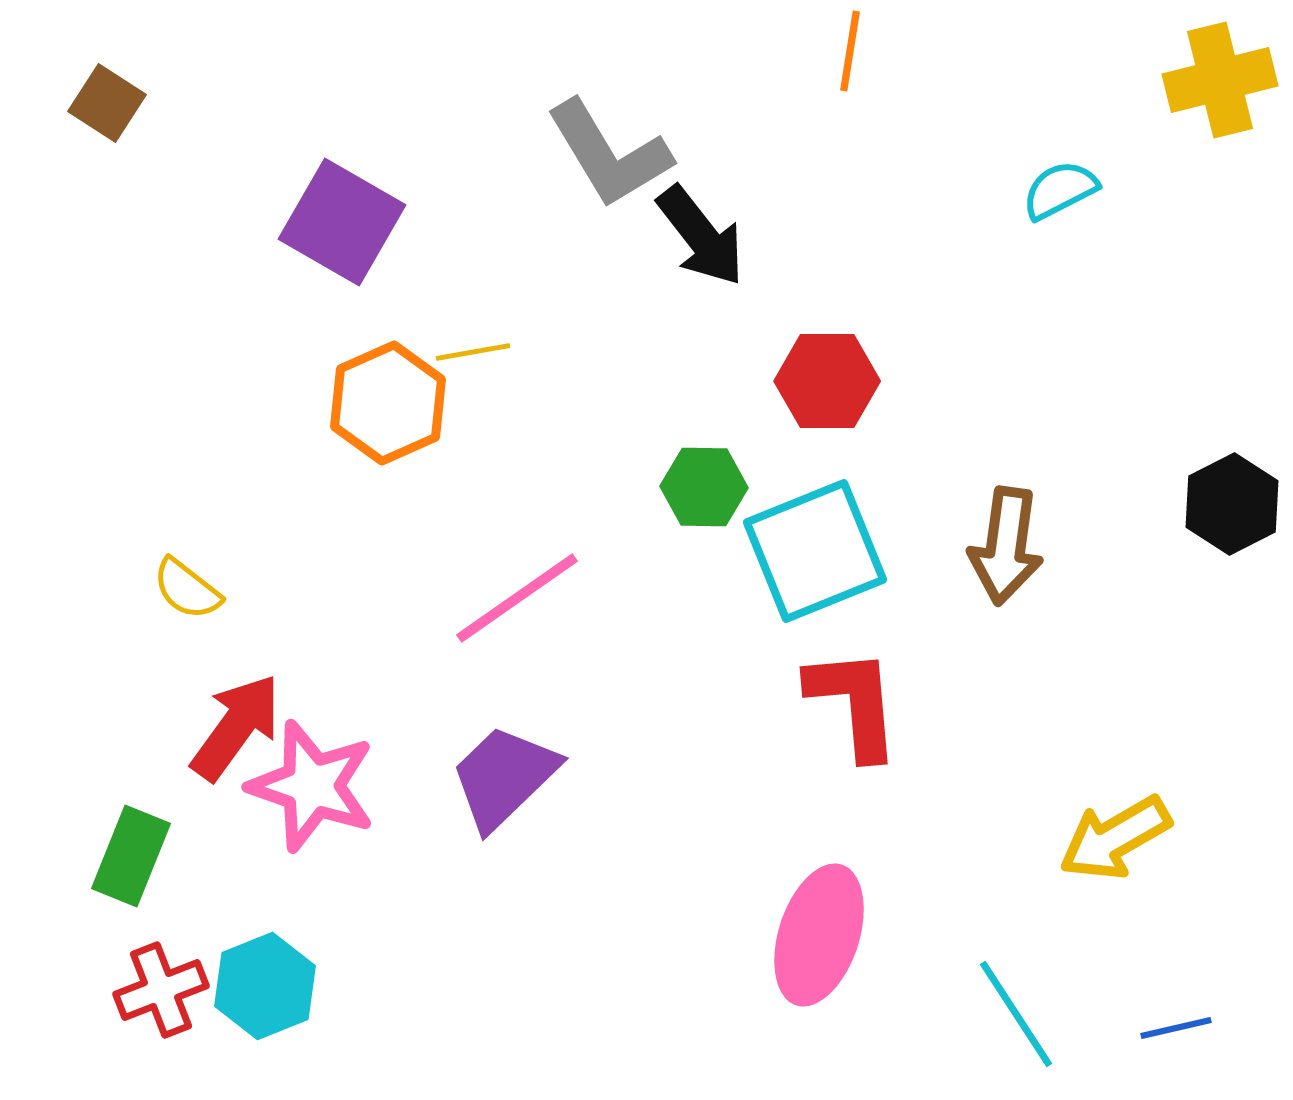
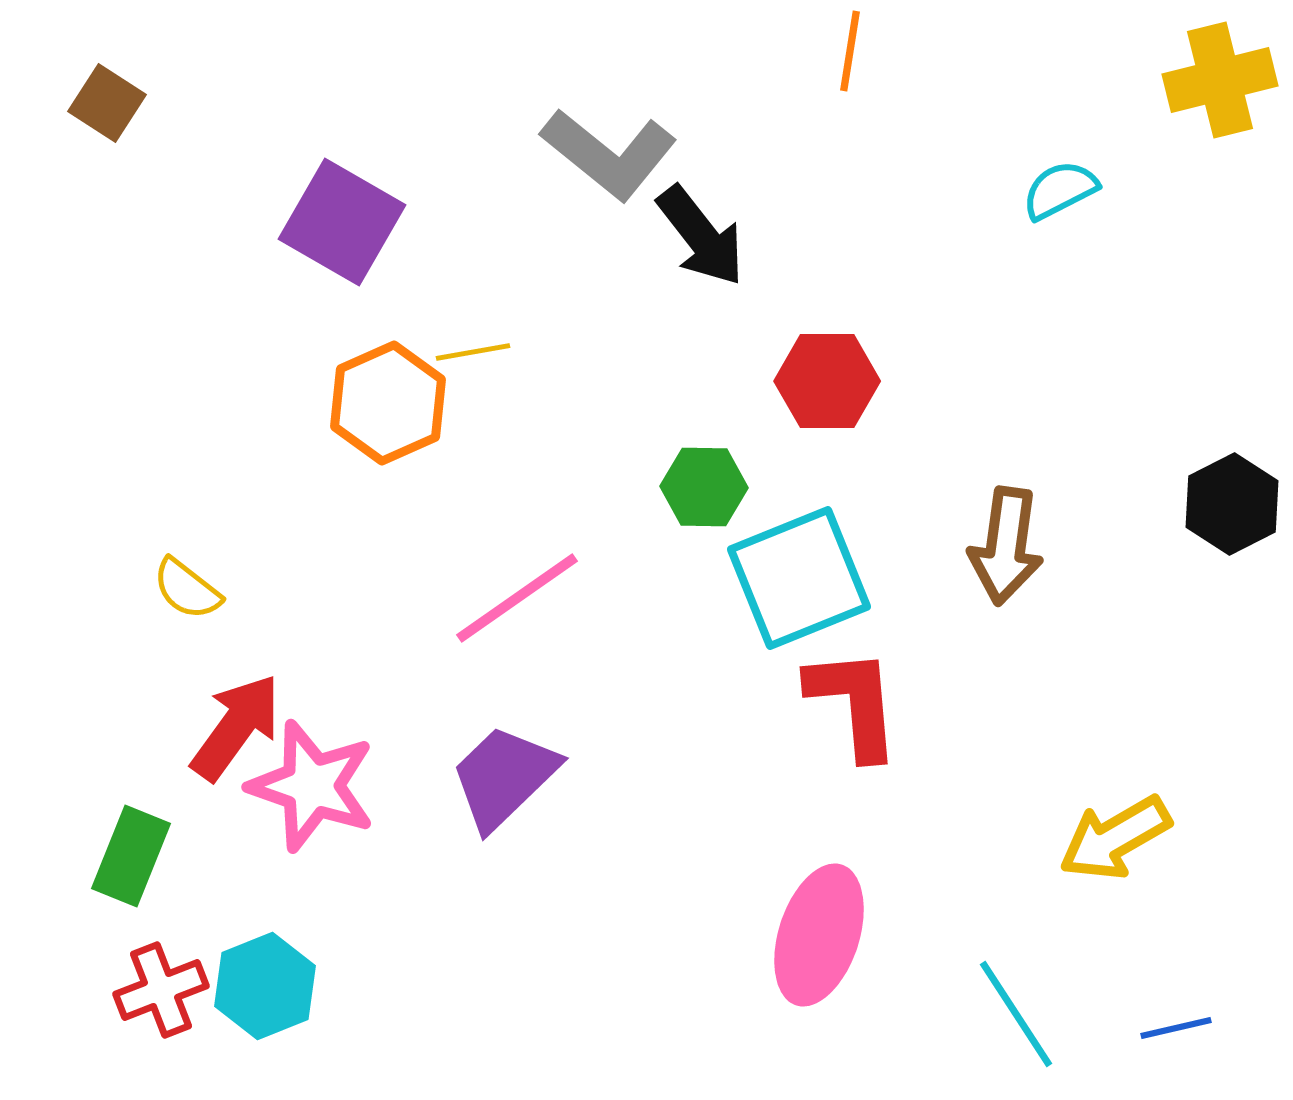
gray L-shape: rotated 20 degrees counterclockwise
cyan square: moved 16 px left, 27 px down
